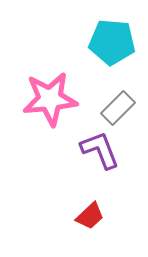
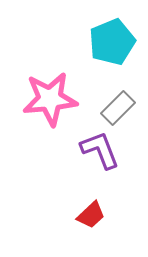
cyan pentagon: rotated 27 degrees counterclockwise
red trapezoid: moved 1 px right, 1 px up
